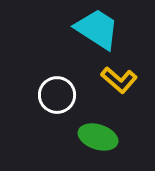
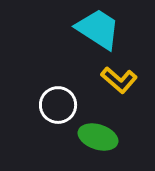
cyan trapezoid: moved 1 px right
white circle: moved 1 px right, 10 px down
